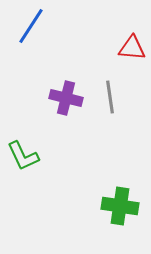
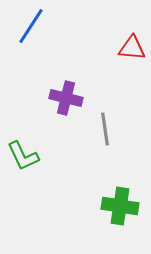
gray line: moved 5 px left, 32 px down
